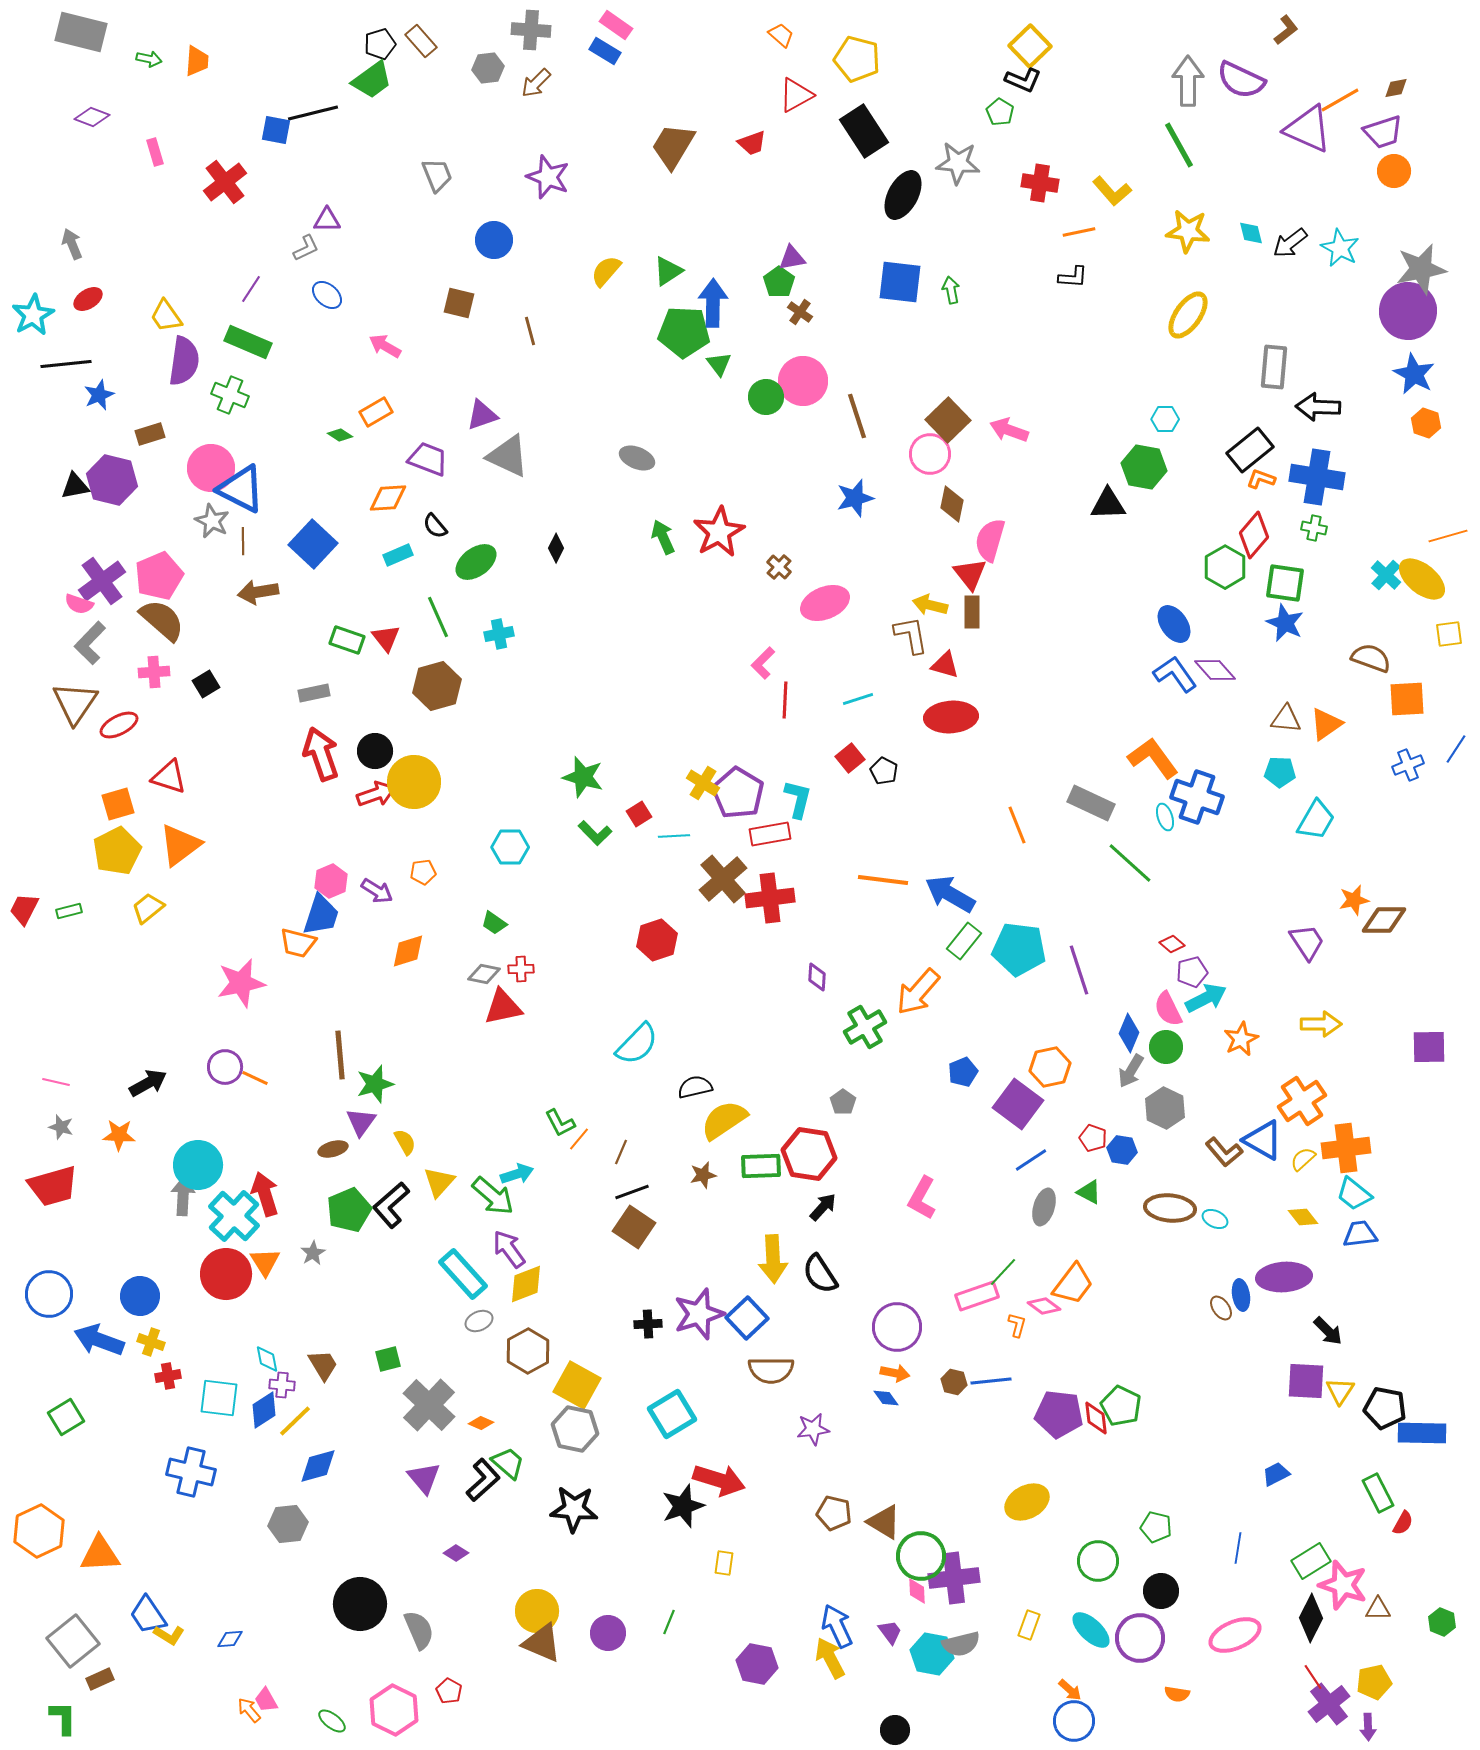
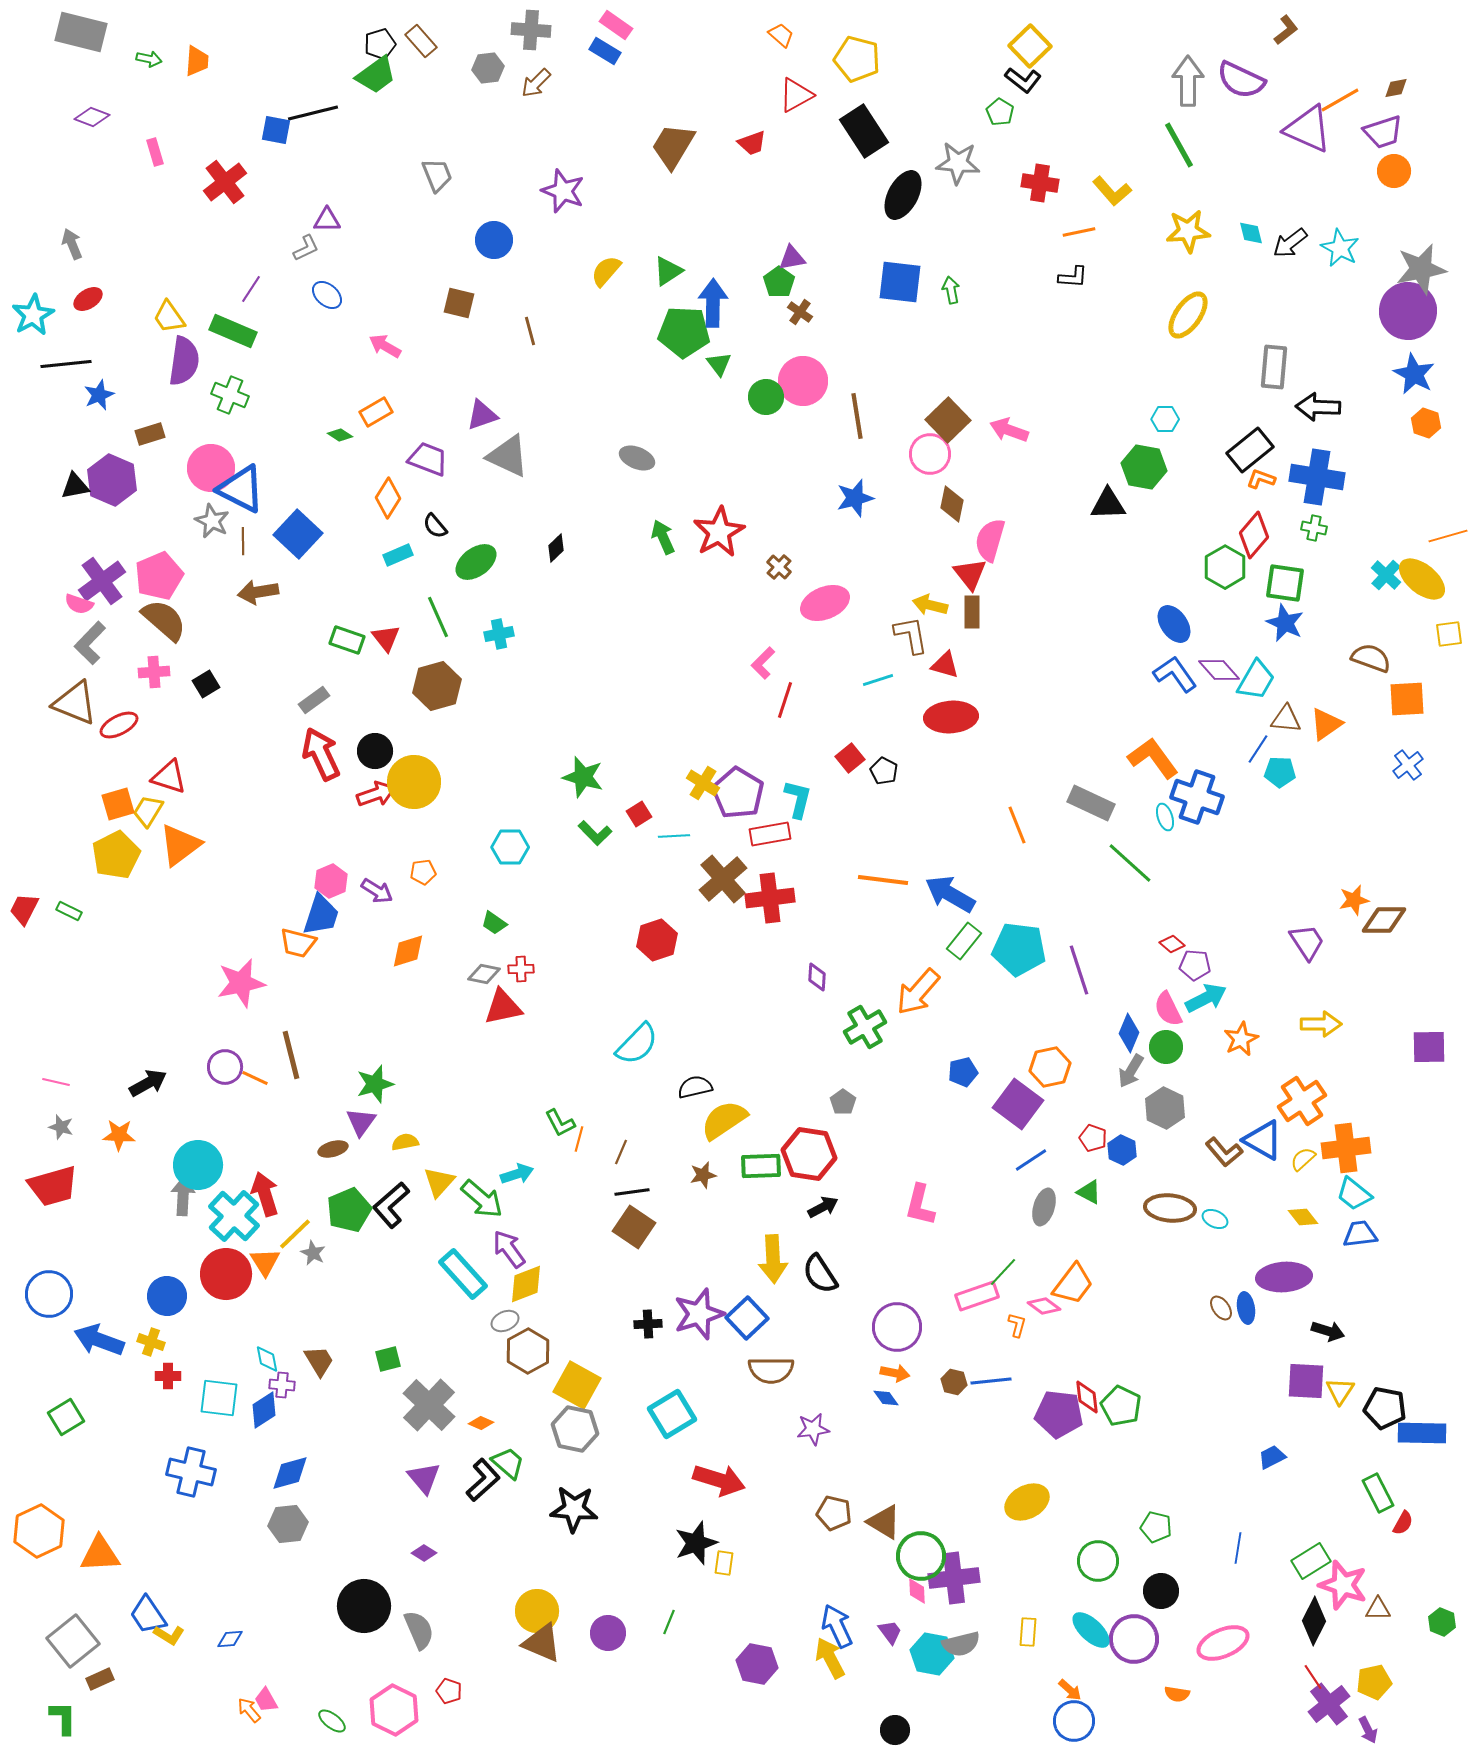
green trapezoid at (372, 80): moved 4 px right, 5 px up
black L-shape at (1023, 80): rotated 15 degrees clockwise
purple star at (548, 177): moved 15 px right, 14 px down
yellow star at (1188, 231): rotated 12 degrees counterclockwise
yellow trapezoid at (166, 316): moved 3 px right, 1 px down
green rectangle at (248, 342): moved 15 px left, 11 px up
brown line at (857, 416): rotated 9 degrees clockwise
purple hexagon at (112, 480): rotated 9 degrees clockwise
orange diamond at (388, 498): rotated 54 degrees counterclockwise
blue square at (313, 544): moved 15 px left, 10 px up
black diamond at (556, 548): rotated 20 degrees clockwise
brown semicircle at (162, 620): moved 2 px right
purple diamond at (1215, 670): moved 4 px right
gray rectangle at (314, 693): moved 7 px down; rotated 24 degrees counterclockwise
cyan line at (858, 699): moved 20 px right, 19 px up
red line at (785, 700): rotated 15 degrees clockwise
brown triangle at (75, 703): rotated 42 degrees counterclockwise
blue line at (1456, 749): moved 198 px left
red arrow at (321, 754): rotated 6 degrees counterclockwise
blue cross at (1408, 765): rotated 16 degrees counterclockwise
cyan trapezoid at (1316, 820): moved 60 px left, 140 px up
yellow pentagon at (117, 851): moved 1 px left, 4 px down
yellow trapezoid at (148, 908): moved 97 px up; rotated 20 degrees counterclockwise
green rectangle at (69, 911): rotated 40 degrees clockwise
purple pentagon at (1192, 972): moved 3 px right, 7 px up; rotated 20 degrees clockwise
brown line at (340, 1055): moved 49 px left; rotated 9 degrees counterclockwise
blue pentagon at (963, 1072): rotated 8 degrees clockwise
orange line at (579, 1139): rotated 25 degrees counterclockwise
yellow semicircle at (405, 1142): rotated 72 degrees counterclockwise
blue hexagon at (1122, 1150): rotated 16 degrees clockwise
black line at (632, 1192): rotated 12 degrees clockwise
green arrow at (493, 1196): moved 11 px left, 3 px down
pink L-shape at (922, 1198): moved 2 px left, 7 px down; rotated 15 degrees counterclockwise
black arrow at (823, 1207): rotated 20 degrees clockwise
gray star at (313, 1253): rotated 15 degrees counterclockwise
blue ellipse at (1241, 1295): moved 5 px right, 13 px down
blue circle at (140, 1296): moved 27 px right
gray ellipse at (479, 1321): moved 26 px right
black arrow at (1328, 1331): rotated 28 degrees counterclockwise
brown trapezoid at (323, 1365): moved 4 px left, 4 px up
red cross at (168, 1376): rotated 10 degrees clockwise
red diamond at (1096, 1418): moved 9 px left, 21 px up
yellow line at (295, 1421): moved 187 px up
blue diamond at (318, 1466): moved 28 px left, 7 px down
blue trapezoid at (1276, 1474): moved 4 px left, 17 px up
black star at (683, 1506): moved 13 px right, 37 px down
purple diamond at (456, 1553): moved 32 px left
black circle at (360, 1604): moved 4 px right, 2 px down
black diamond at (1311, 1618): moved 3 px right, 3 px down
yellow rectangle at (1029, 1625): moved 1 px left, 7 px down; rotated 16 degrees counterclockwise
pink ellipse at (1235, 1635): moved 12 px left, 8 px down
purple circle at (1140, 1638): moved 6 px left, 1 px down
red pentagon at (449, 1691): rotated 10 degrees counterclockwise
purple arrow at (1368, 1727): moved 3 px down; rotated 24 degrees counterclockwise
